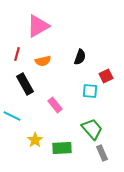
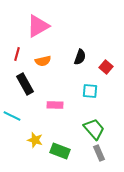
red square: moved 9 px up; rotated 24 degrees counterclockwise
pink rectangle: rotated 49 degrees counterclockwise
green trapezoid: moved 2 px right
yellow star: rotated 21 degrees counterclockwise
green rectangle: moved 2 px left, 3 px down; rotated 24 degrees clockwise
gray rectangle: moved 3 px left
